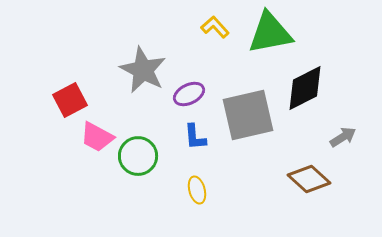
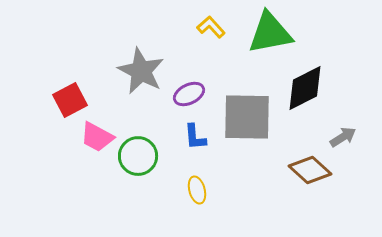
yellow L-shape: moved 4 px left
gray star: moved 2 px left, 1 px down
gray square: moved 1 px left, 2 px down; rotated 14 degrees clockwise
brown diamond: moved 1 px right, 9 px up
